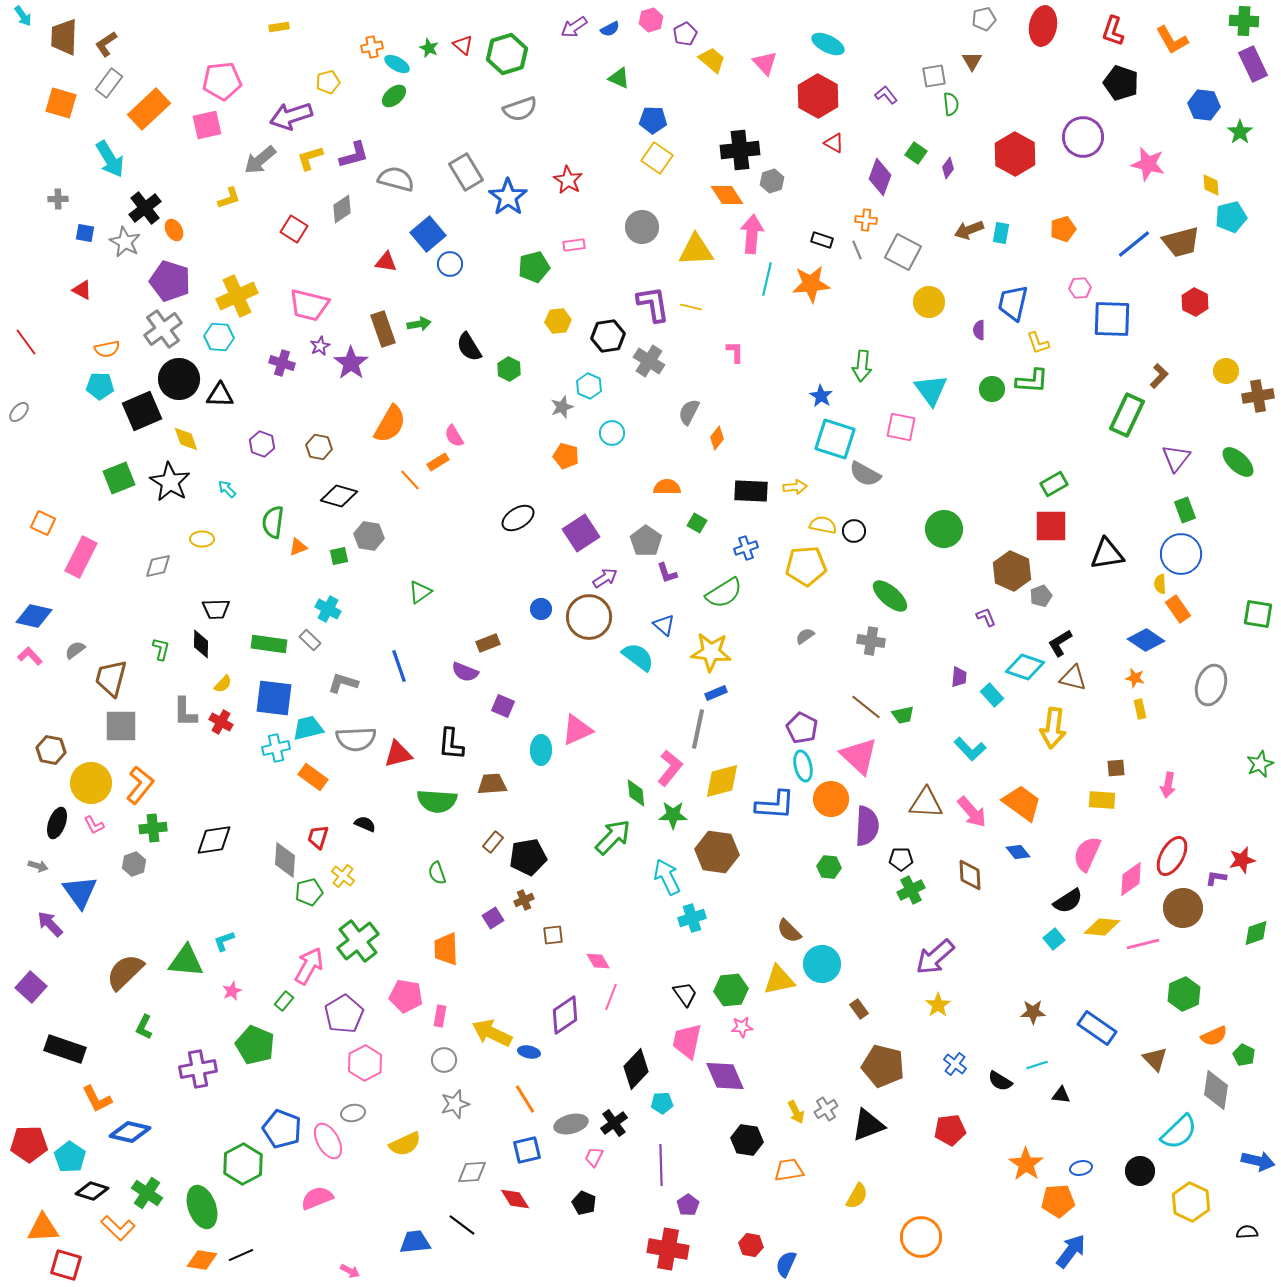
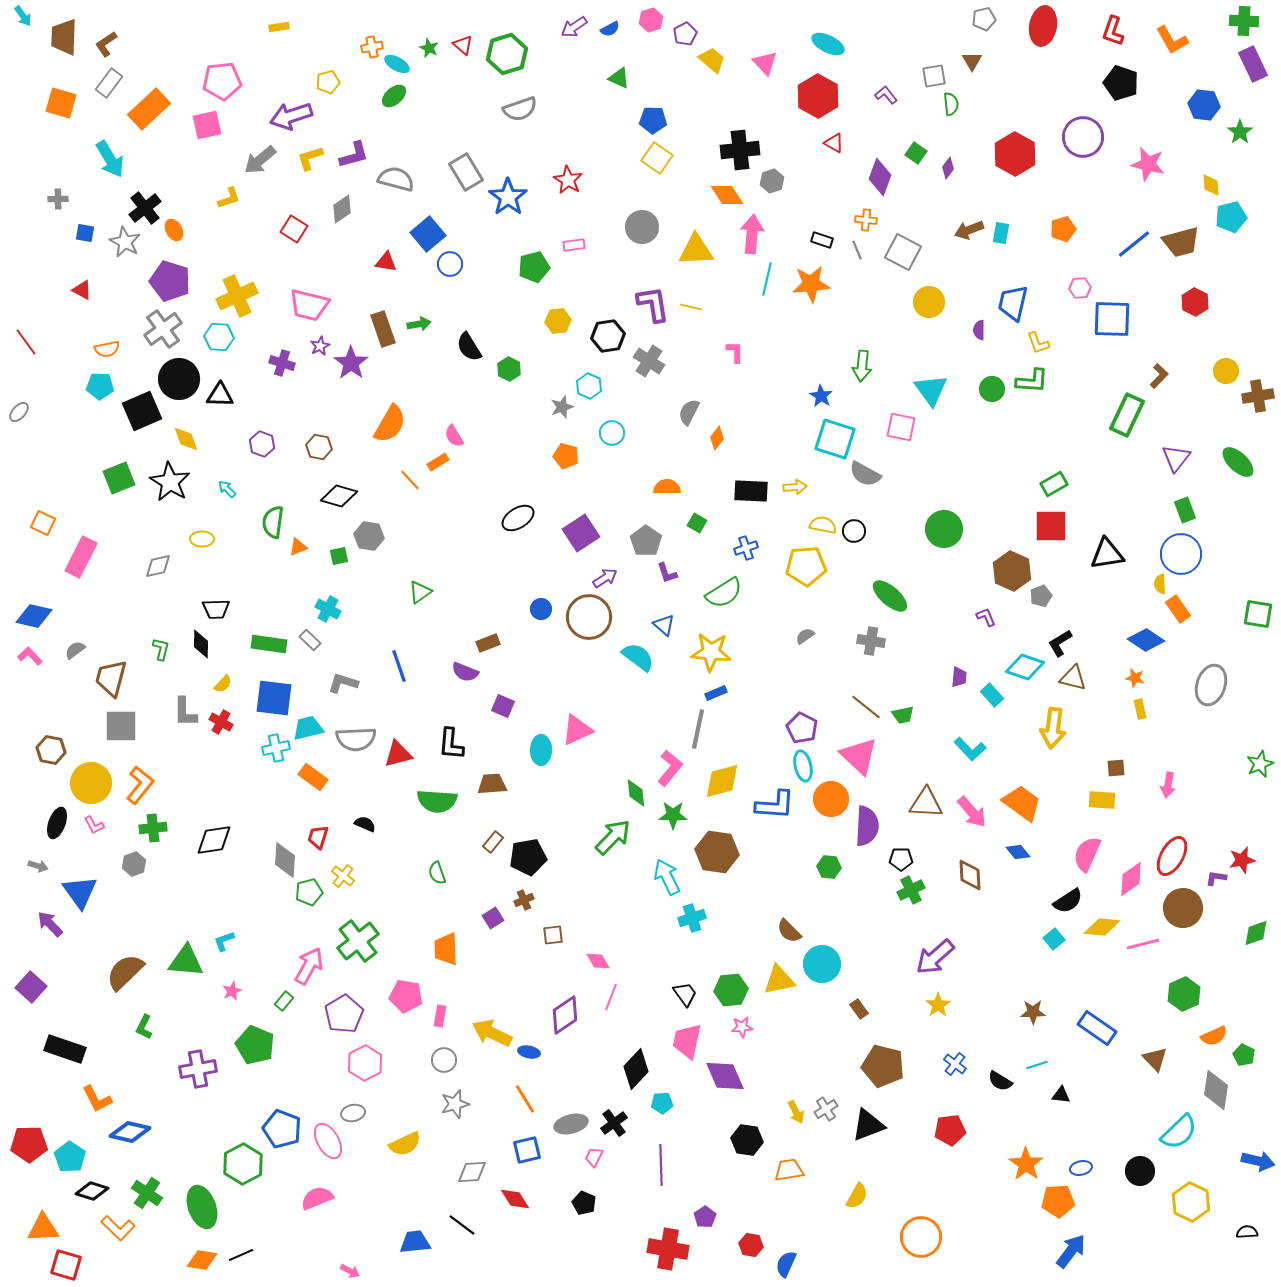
purple pentagon at (688, 1205): moved 17 px right, 12 px down
